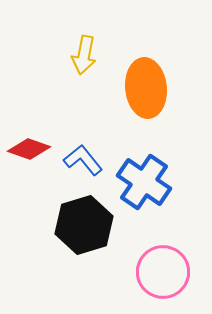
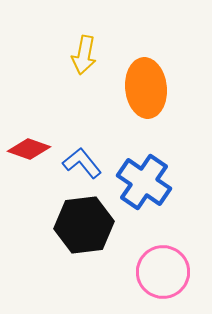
blue L-shape: moved 1 px left, 3 px down
black hexagon: rotated 10 degrees clockwise
